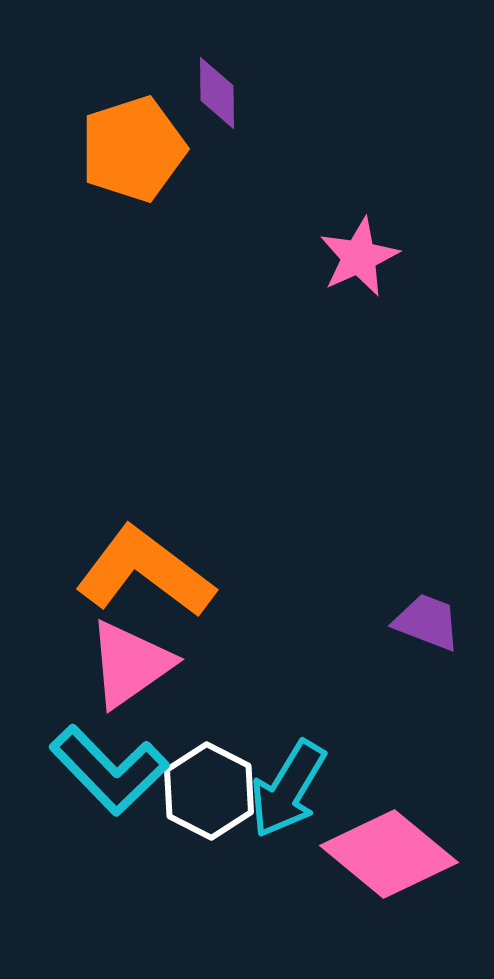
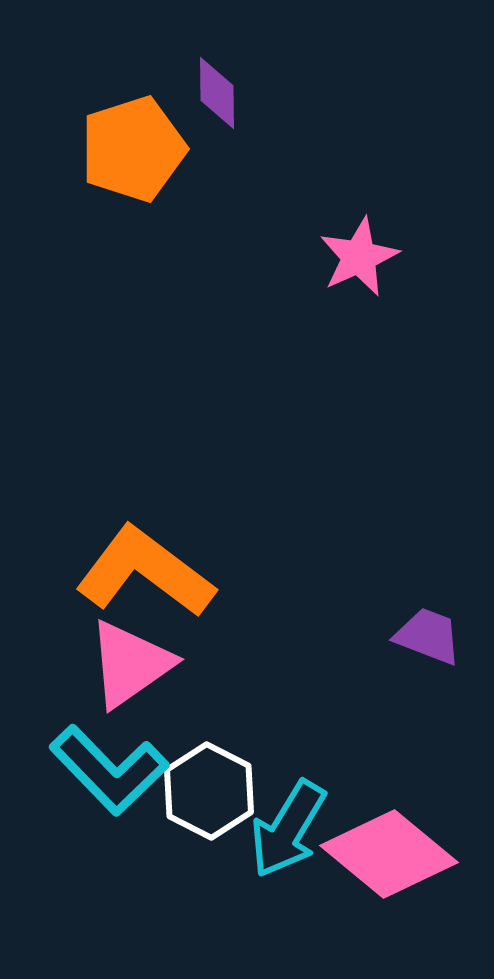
purple trapezoid: moved 1 px right, 14 px down
cyan arrow: moved 40 px down
